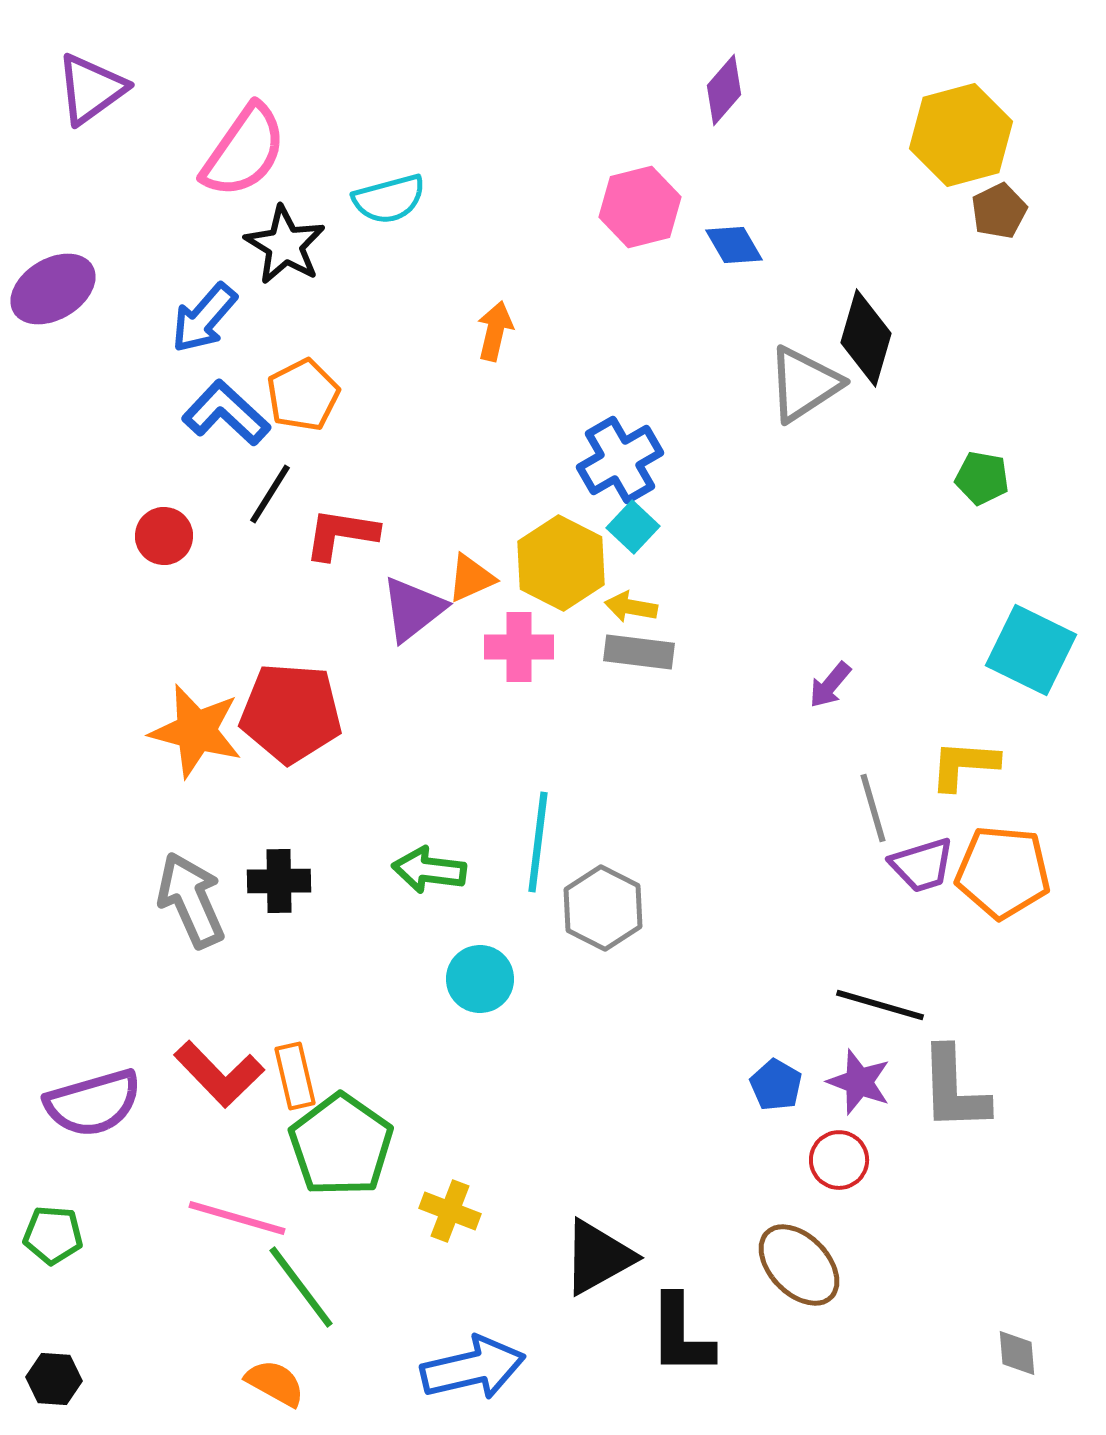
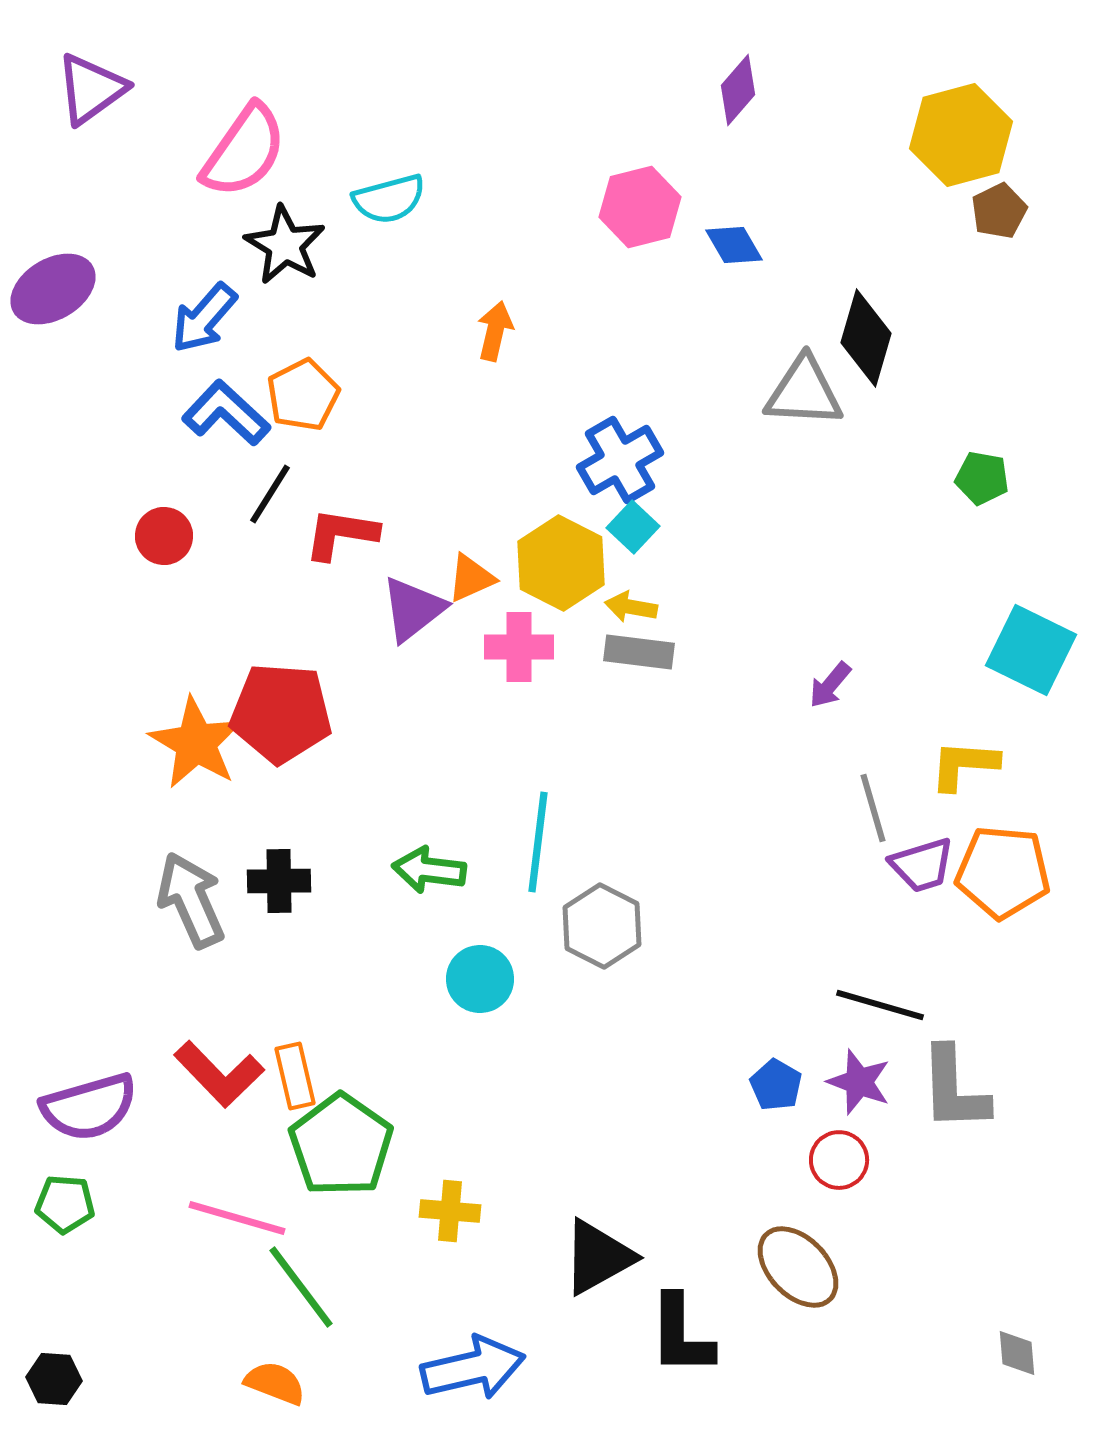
purple diamond at (724, 90): moved 14 px right
gray triangle at (804, 384): moved 8 px down; rotated 36 degrees clockwise
red pentagon at (291, 713): moved 10 px left
orange star at (196, 731): moved 12 px down; rotated 16 degrees clockwise
gray hexagon at (603, 908): moved 1 px left, 18 px down
purple semicircle at (93, 1103): moved 4 px left, 4 px down
yellow cross at (450, 1211): rotated 16 degrees counterclockwise
green pentagon at (53, 1235): moved 12 px right, 31 px up
brown ellipse at (799, 1265): moved 1 px left, 2 px down
orange semicircle at (275, 1383): rotated 8 degrees counterclockwise
